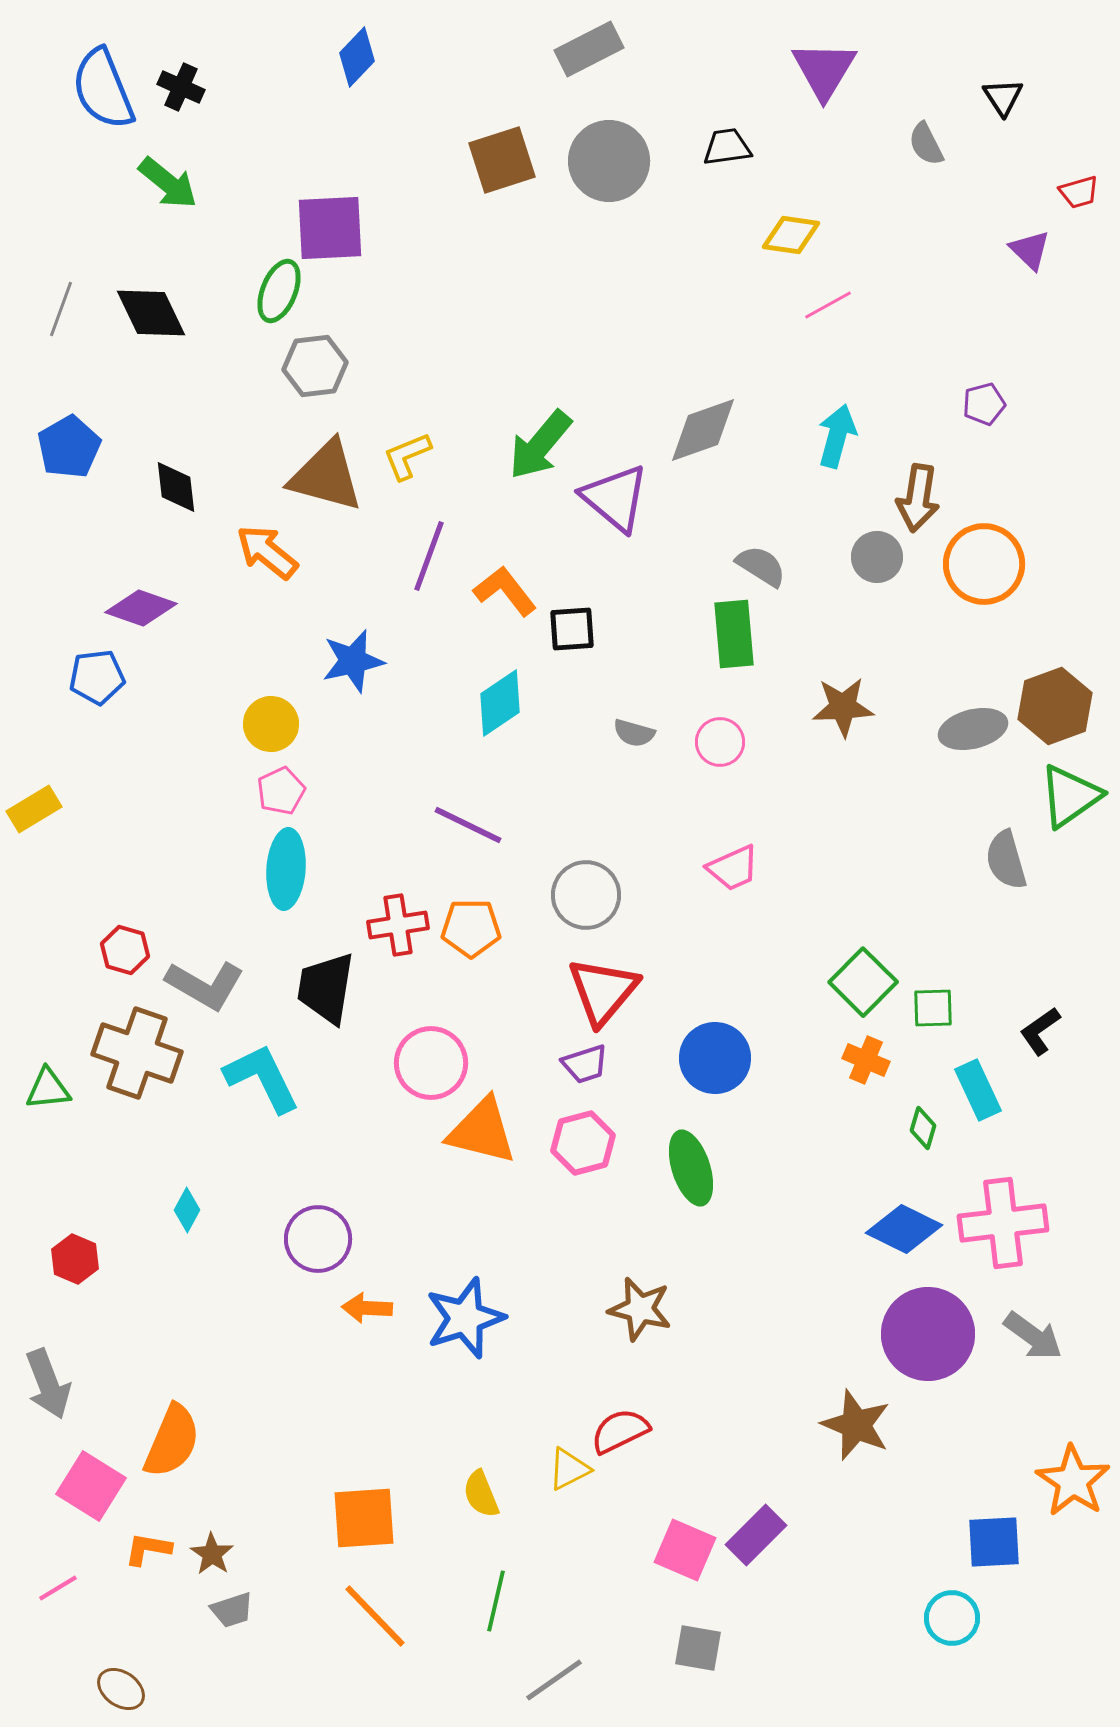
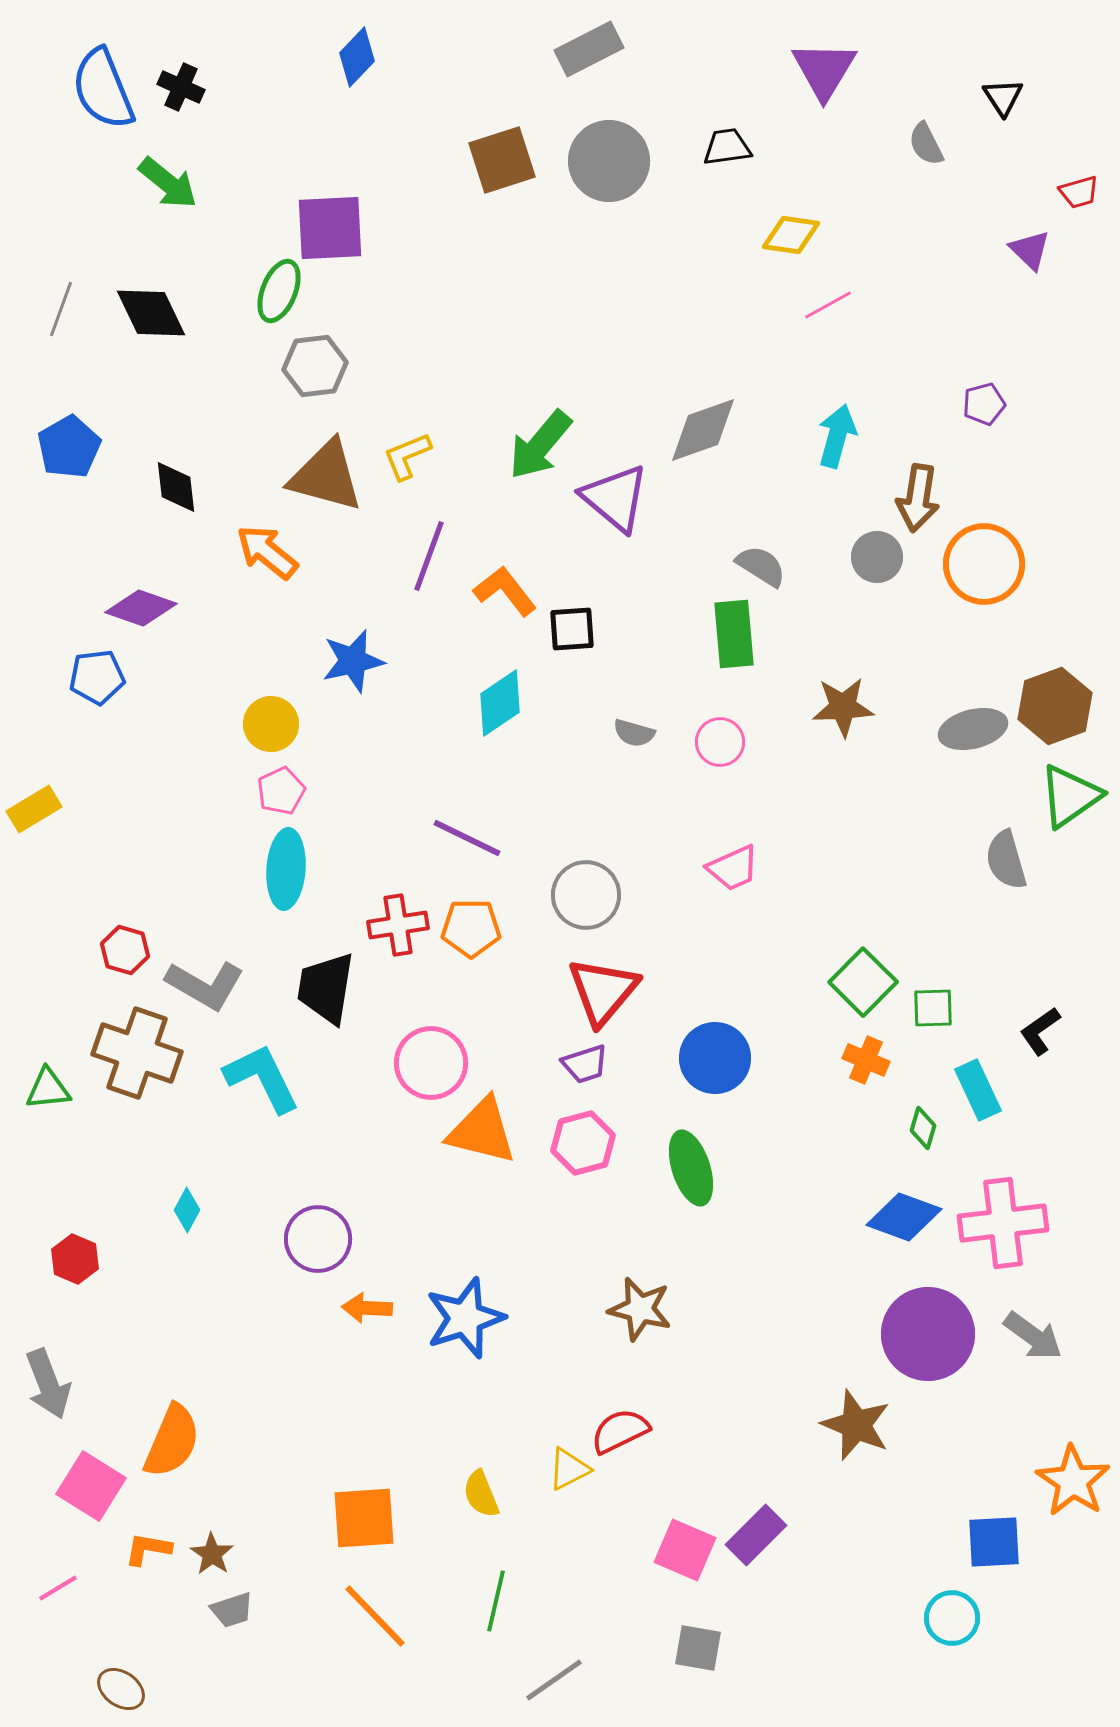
purple line at (468, 825): moved 1 px left, 13 px down
blue diamond at (904, 1229): moved 12 px up; rotated 6 degrees counterclockwise
